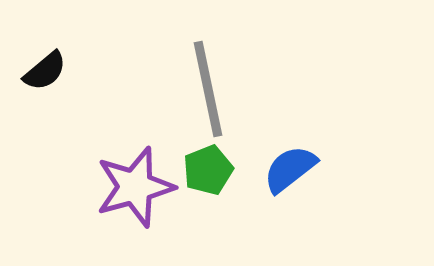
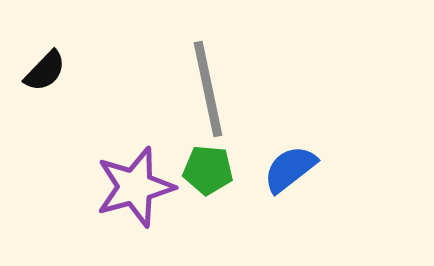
black semicircle: rotated 6 degrees counterclockwise
green pentagon: rotated 27 degrees clockwise
